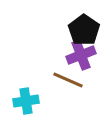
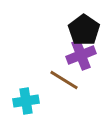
brown line: moved 4 px left; rotated 8 degrees clockwise
